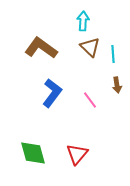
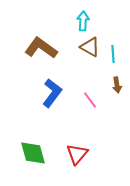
brown triangle: rotated 15 degrees counterclockwise
